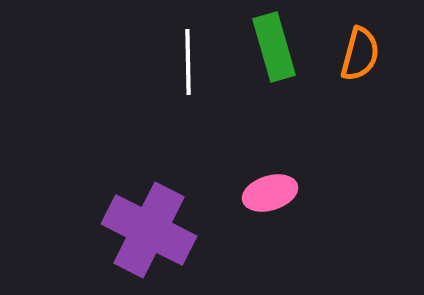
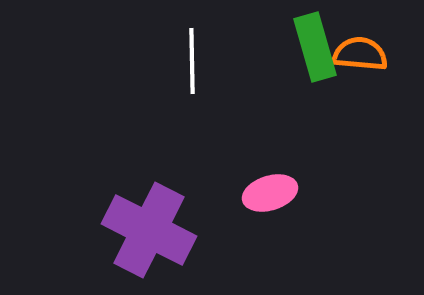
green rectangle: moved 41 px right
orange semicircle: rotated 100 degrees counterclockwise
white line: moved 4 px right, 1 px up
